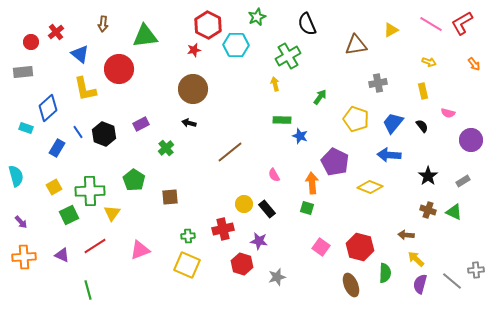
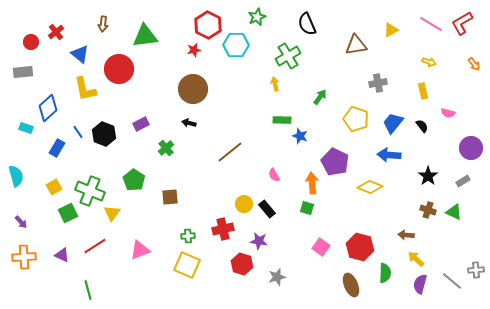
purple circle at (471, 140): moved 8 px down
green cross at (90, 191): rotated 24 degrees clockwise
green square at (69, 215): moved 1 px left, 2 px up
